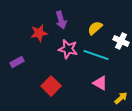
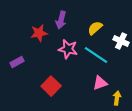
purple arrow: rotated 30 degrees clockwise
cyan line: rotated 15 degrees clockwise
pink triangle: rotated 49 degrees counterclockwise
yellow arrow: moved 4 px left; rotated 40 degrees counterclockwise
